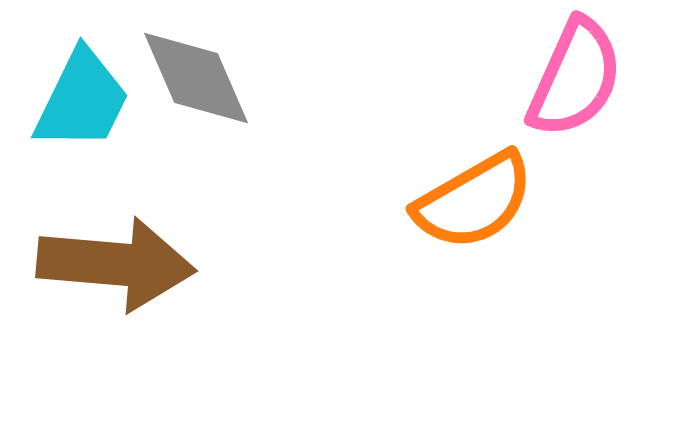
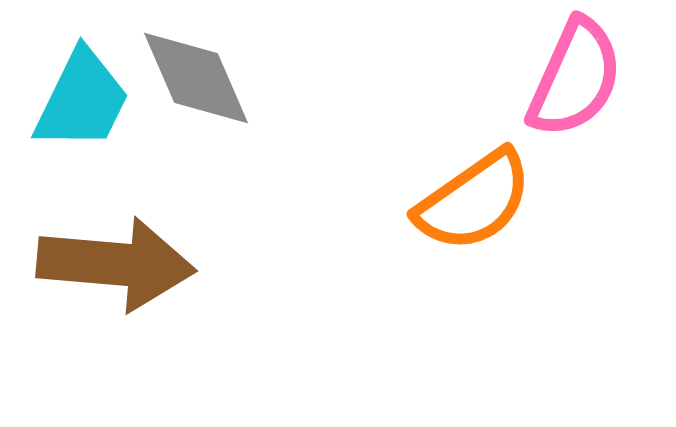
orange semicircle: rotated 5 degrees counterclockwise
